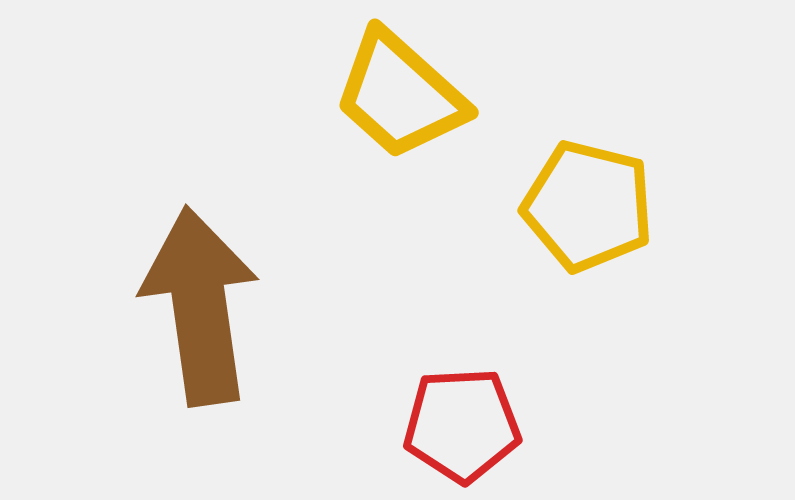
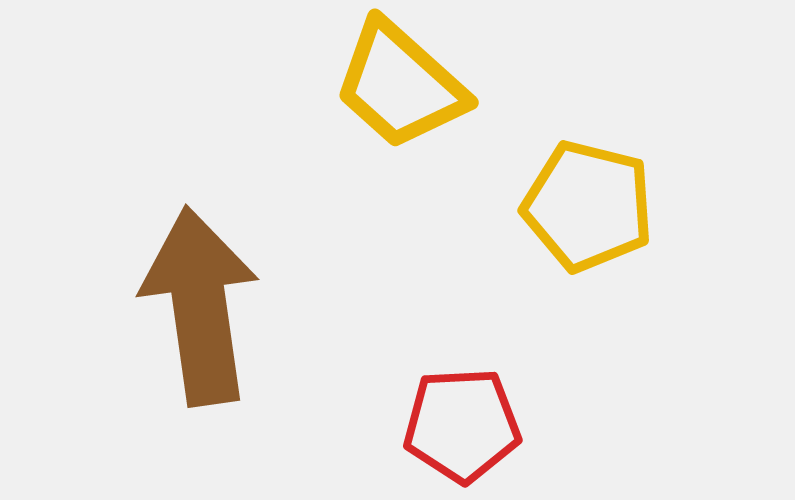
yellow trapezoid: moved 10 px up
